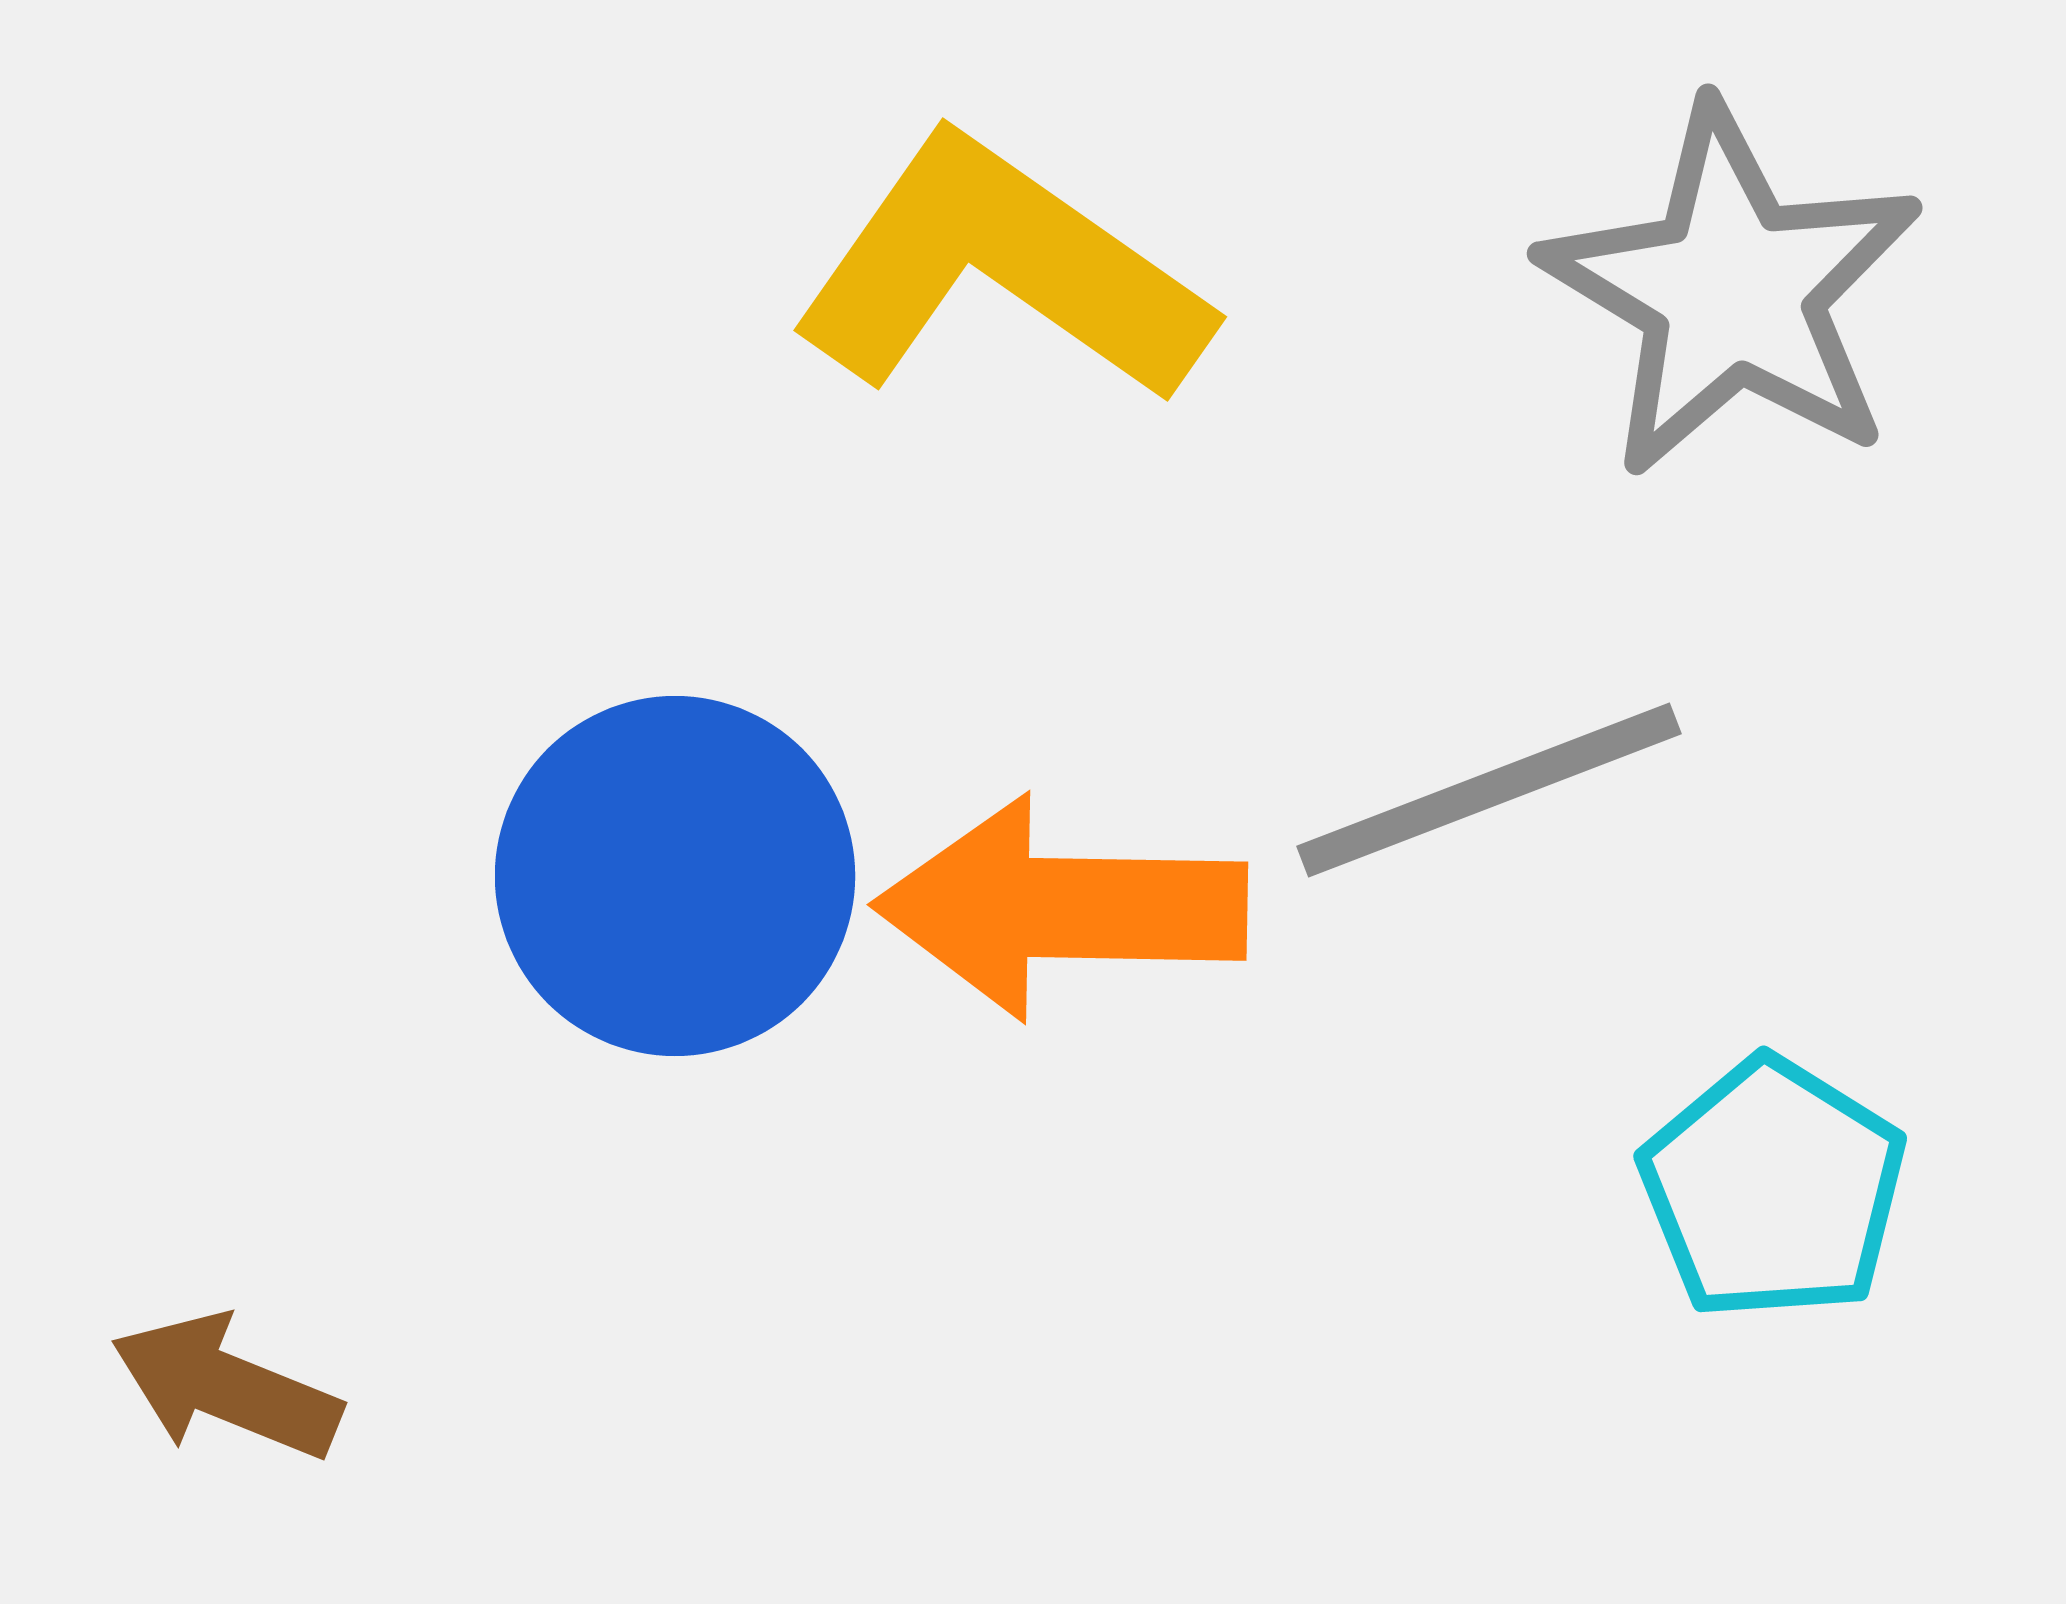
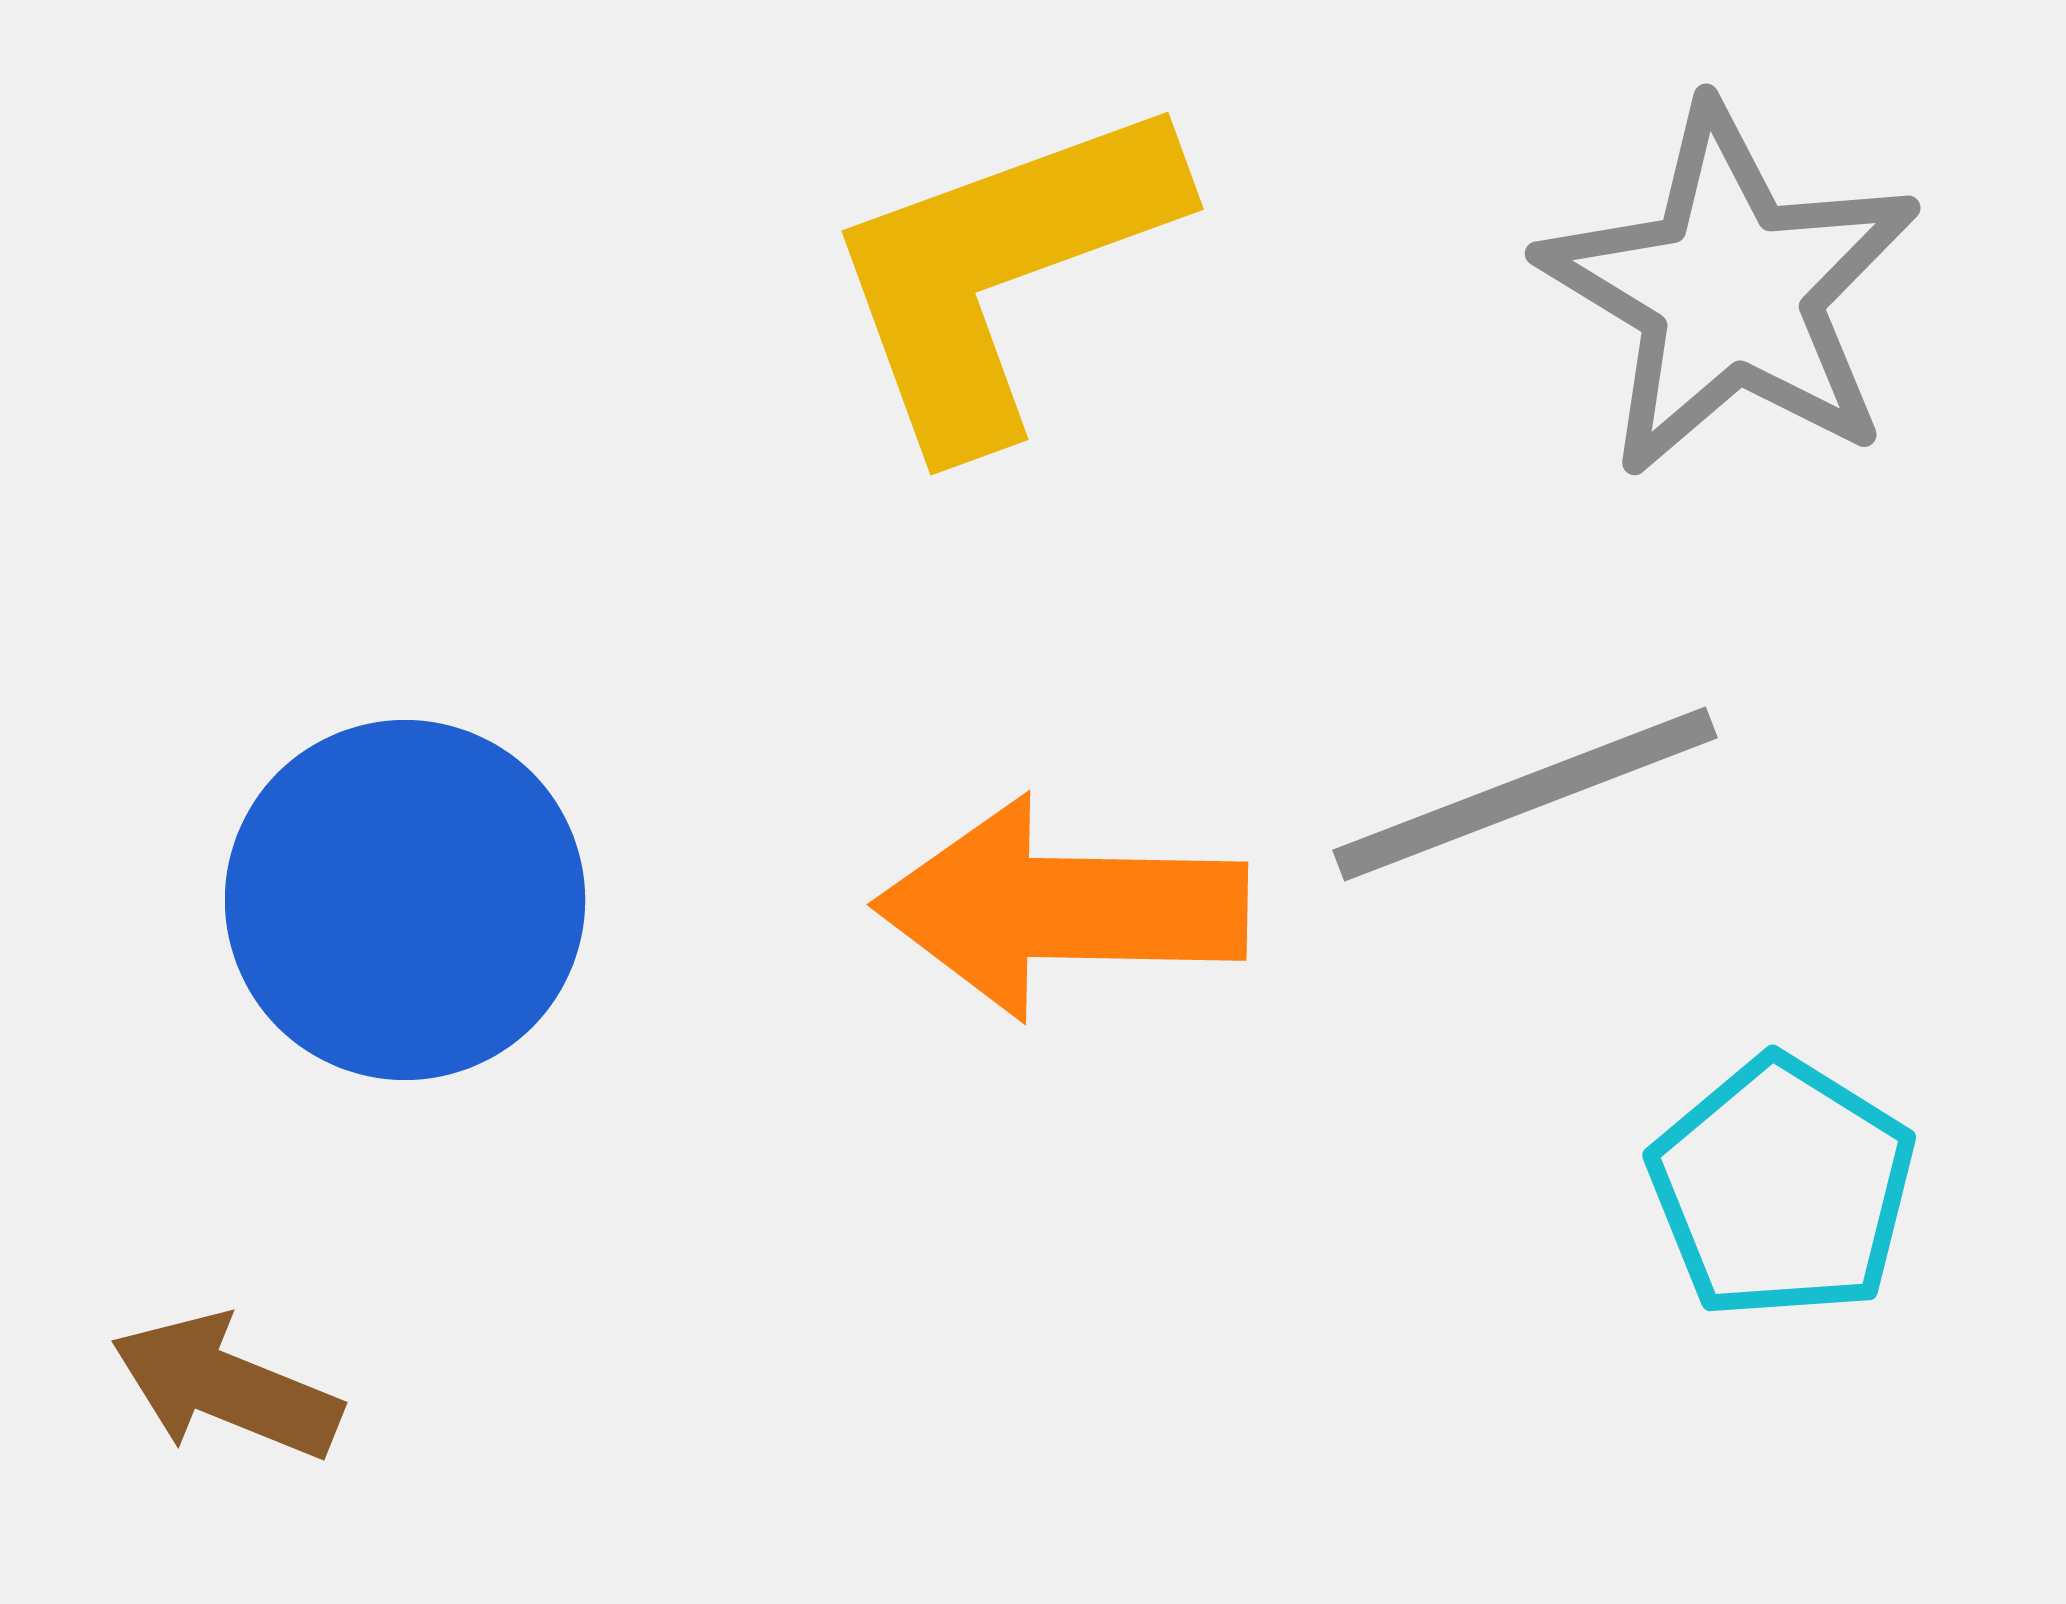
yellow L-shape: rotated 55 degrees counterclockwise
gray star: moved 2 px left
gray line: moved 36 px right, 4 px down
blue circle: moved 270 px left, 24 px down
cyan pentagon: moved 9 px right, 1 px up
